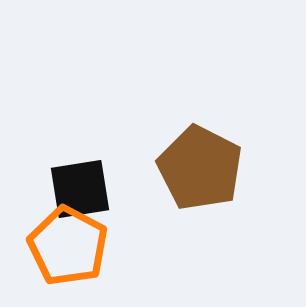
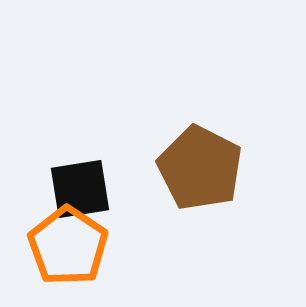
orange pentagon: rotated 6 degrees clockwise
